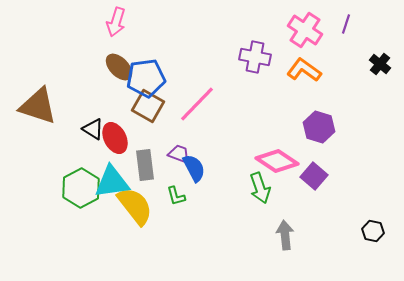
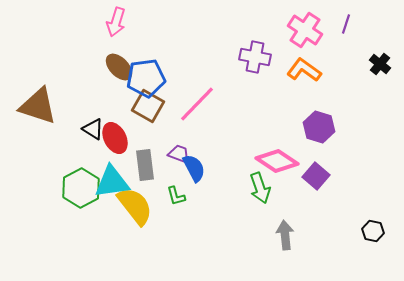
purple square: moved 2 px right
